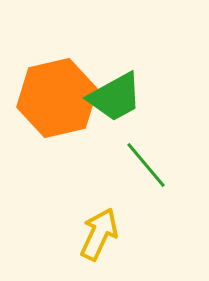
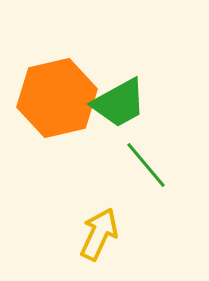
green trapezoid: moved 4 px right, 6 px down
